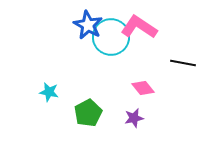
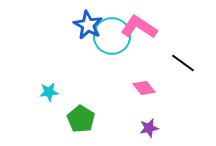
cyan circle: moved 1 px right, 1 px up
black line: rotated 25 degrees clockwise
pink diamond: moved 1 px right
cyan star: rotated 18 degrees counterclockwise
green pentagon: moved 7 px left, 6 px down; rotated 12 degrees counterclockwise
purple star: moved 15 px right, 10 px down
